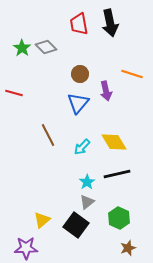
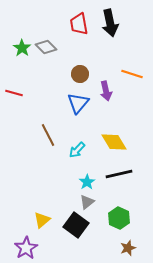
cyan arrow: moved 5 px left, 3 px down
black line: moved 2 px right
purple star: rotated 30 degrees counterclockwise
